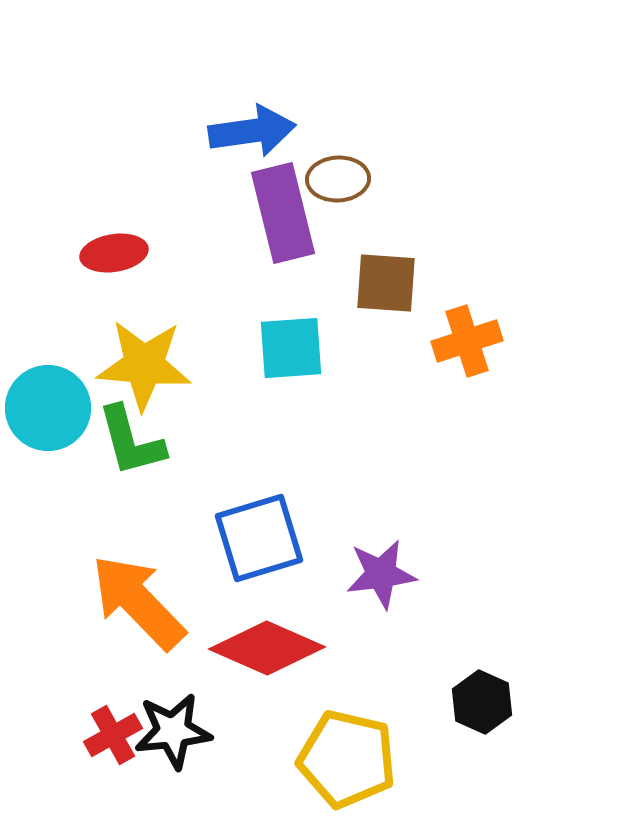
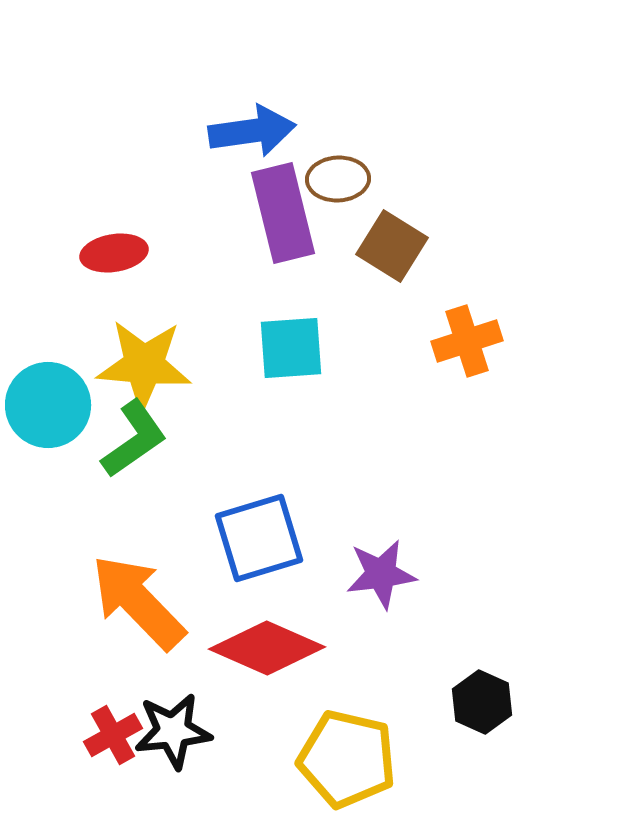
brown square: moved 6 px right, 37 px up; rotated 28 degrees clockwise
cyan circle: moved 3 px up
green L-shape: moved 3 px right, 2 px up; rotated 110 degrees counterclockwise
